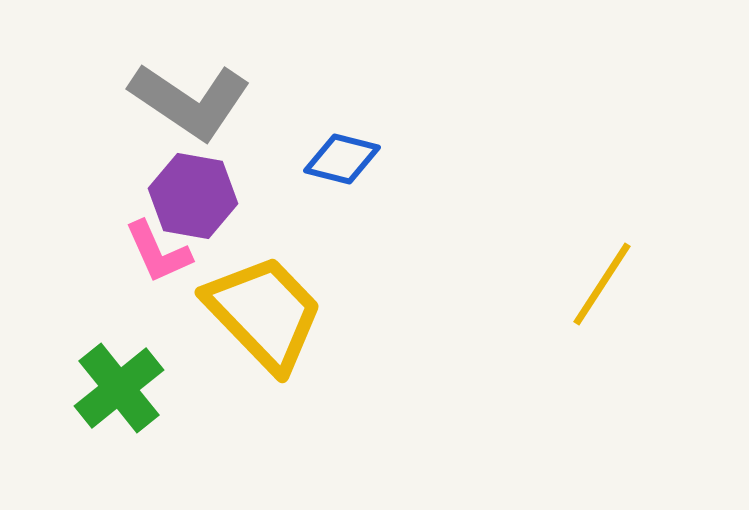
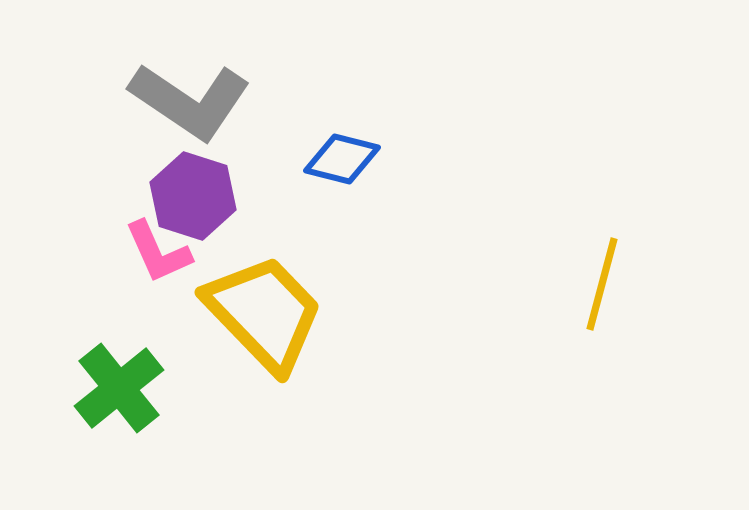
purple hexagon: rotated 8 degrees clockwise
yellow line: rotated 18 degrees counterclockwise
